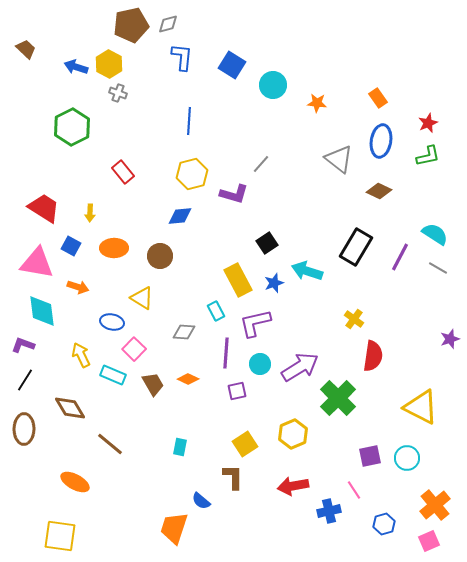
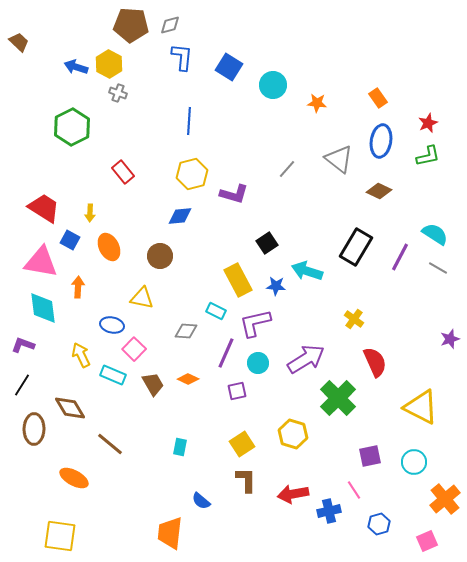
gray diamond at (168, 24): moved 2 px right, 1 px down
brown pentagon at (131, 25): rotated 16 degrees clockwise
brown trapezoid at (26, 49): moved 7 px left, 7 px up
blue square at (232, 65): moved 3 px left, 2 px down
gray line at (261, 164): moved 26 px right, 5 px down
blue square at (71, 246): moved 1 px left, 6 px up
orange ellipse at (114, 248): moved 5 px left, 1 px up; rotated 64 degrees clockwise
pink triangle at (37, 263): moved 4 px right, 1 px up
blue star at (274, 283): moved 2 px right, 3 px down; rotated 24 degrees clockwise
orange arrow at (78, 287): rotated 105 degrees counterclockwise
yellow triangle at (142, 298): rotated 20 degrees counterclockwise
cyan diamond at (42, 311): moved 1 px right, 3 px up
cyan rectangle at (216, 311): rotated 36 degrees counterclockwise
blue ellipse at (112, 322): moved 3 px down
gray diamond at (184, 332): moved 2 px right, 1 px up
purple line at (226, 353): rotated 20 degrees clockwise
red semicircle at (373, 356): moved 2 px right, 6 px down; rotated 32 degrees counterclockwise
cyan circle at (260, 364): moved 2 px left, 1 px up
purple arrow at (300, 367): moved 6 px right, 8 px up
black line at (25, 380): moved 3 px left, 5 px down
brown ellipse at (24, 429): moved 10 px right
yellow hexagon at (293, 434): rotated 20 degrees counterclockwise
yellow square at (245, 444): moved 3 px left
cyan circle at (407, 458): moved 7 px right, 4 px down
brown L-shape at (233, 477): moved 13 px right, 3 px down
orange ellipse at (75, 482): moved 1 px left, 4 px up
red arrow at (293, 486): moved 8 px down
orange cross at (435, 505): moved 10 px right, 6 px up
blue hexagon at (384, 524): moved 5 px left
orange trapezoid at (174, 528): moved 4 px left, 5 px down; rotated 12 degrees counterclockwise
pink square at (429, 541): moved 2 px left
